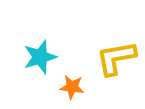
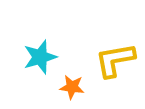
yellow L-shape: moved 1 px left, 2 px down
